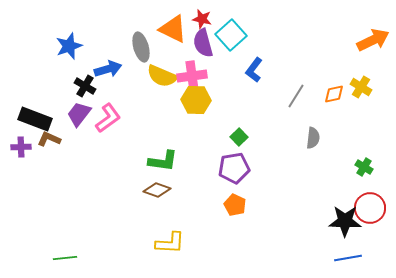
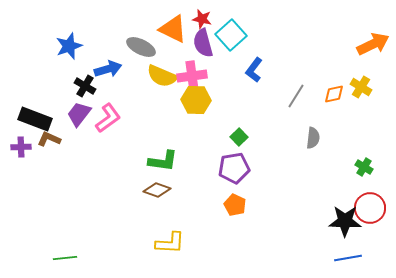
orange arrow: moved 4 px down
gray ellipse: rotated 48 degrees counterclockwise
